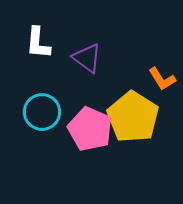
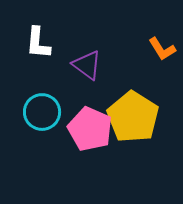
purple triangle: moved 7 px down
orange L-shape: moved 30 px up
